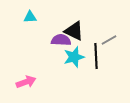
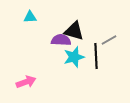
black triangle: rotated 10 degrees counterclockwise
